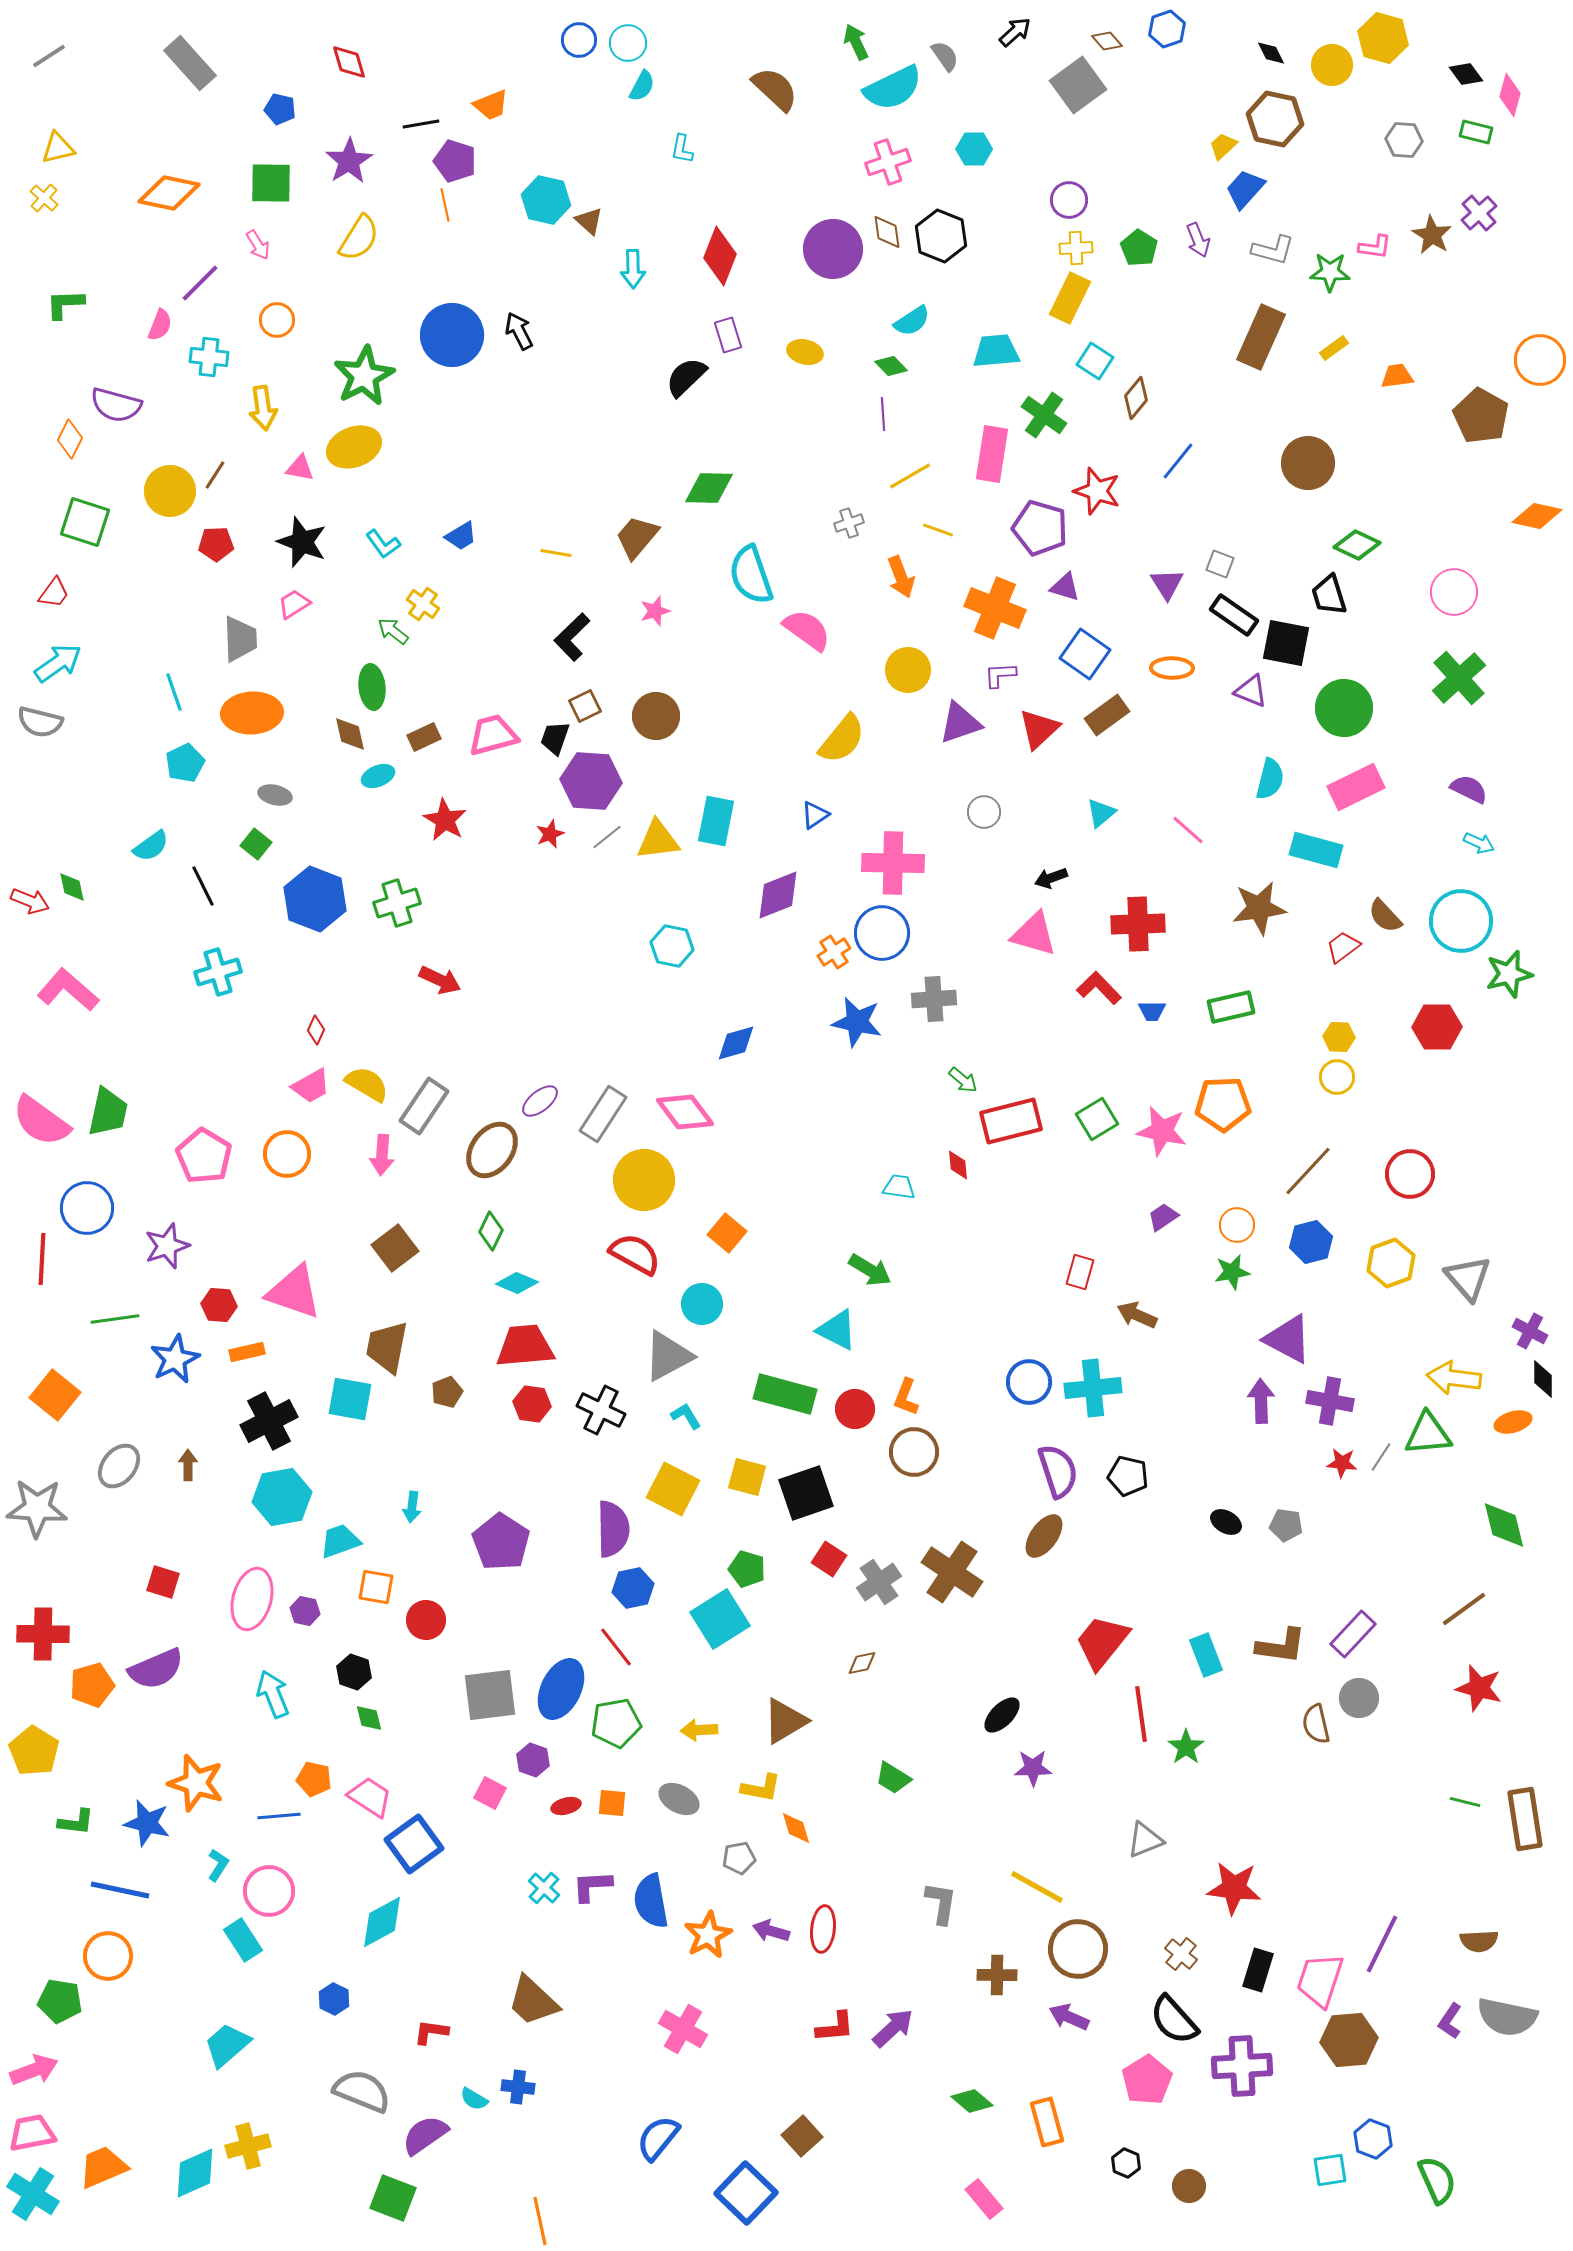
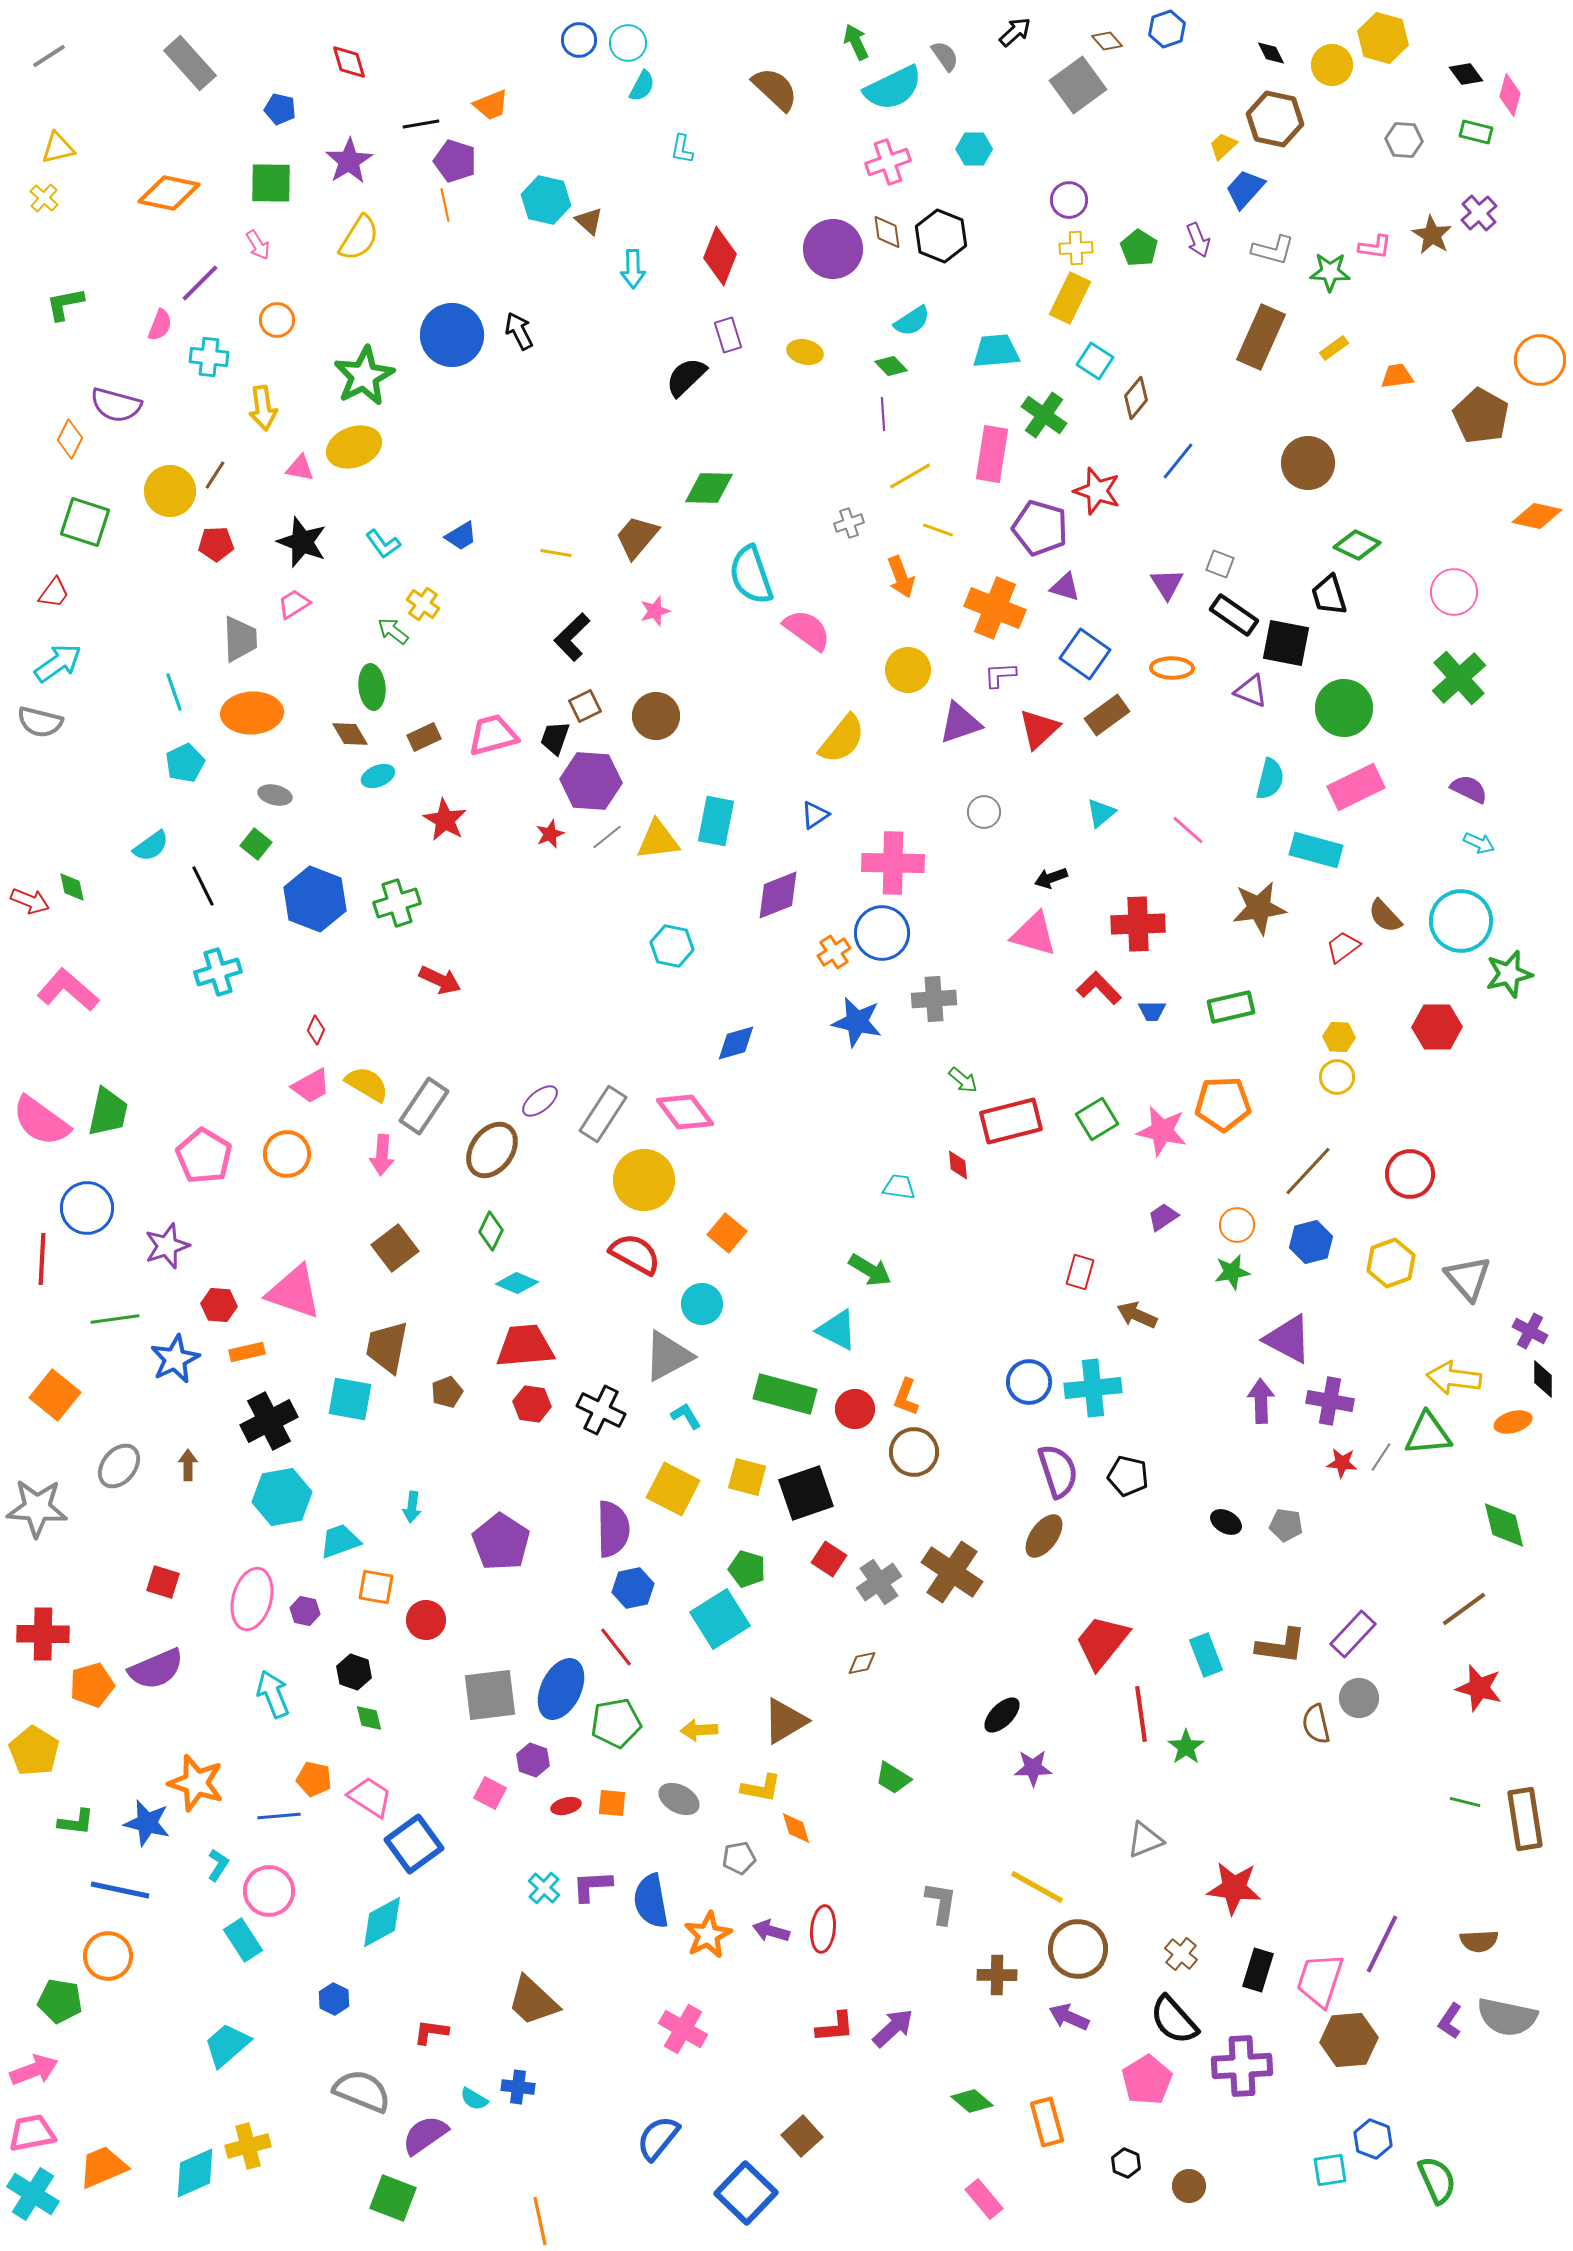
green L-shape at (65, 304): rotated 9 degrees counterclockwise
brown diamond at (350, 734): rotated 18 degrees counterclockwise
